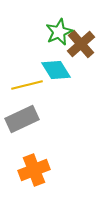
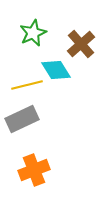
green star: moved 26 px left, 1 px down
